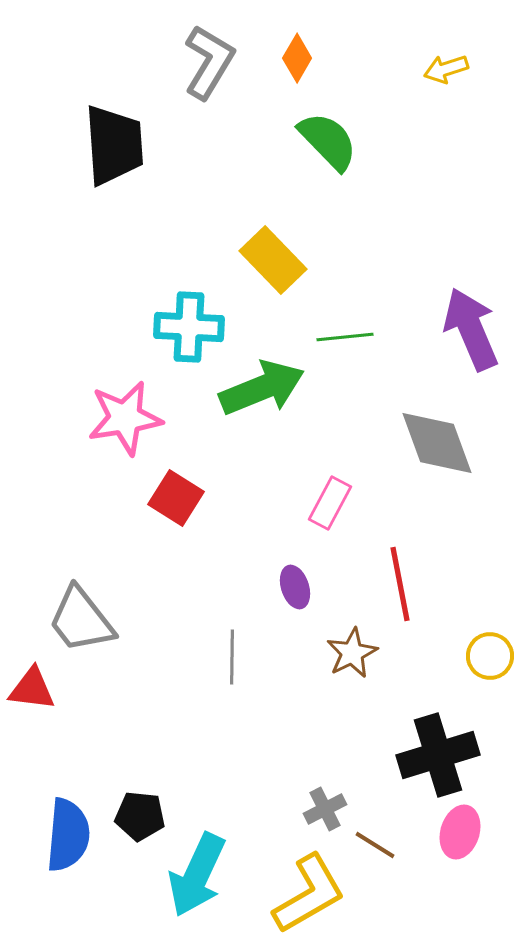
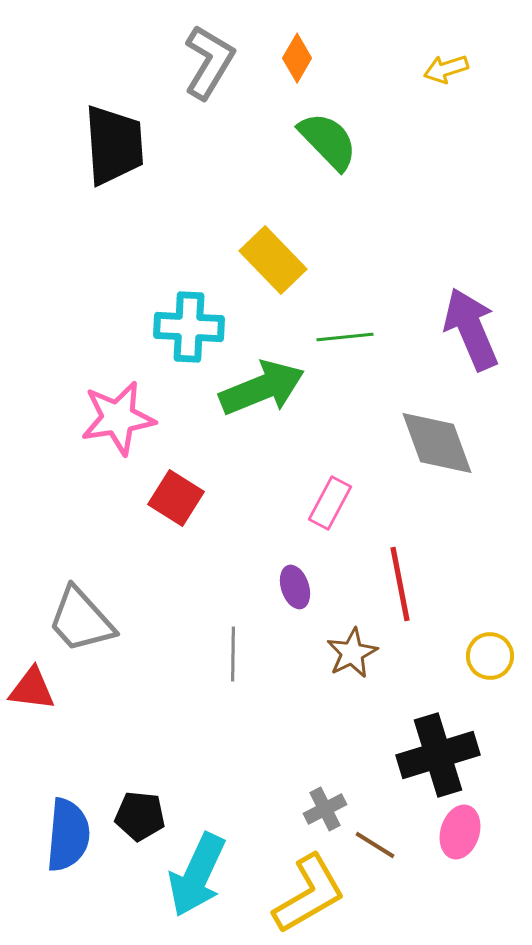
pink star: moved 7 px left
gray trapezoid: rotated 4 degrees counterclockwise
gray line: moved 1 px right, 3 px up
